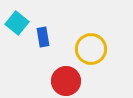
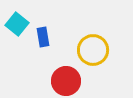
cyan square: moved 1 px down
yellow circle: moved 2 px right, 1 px down
